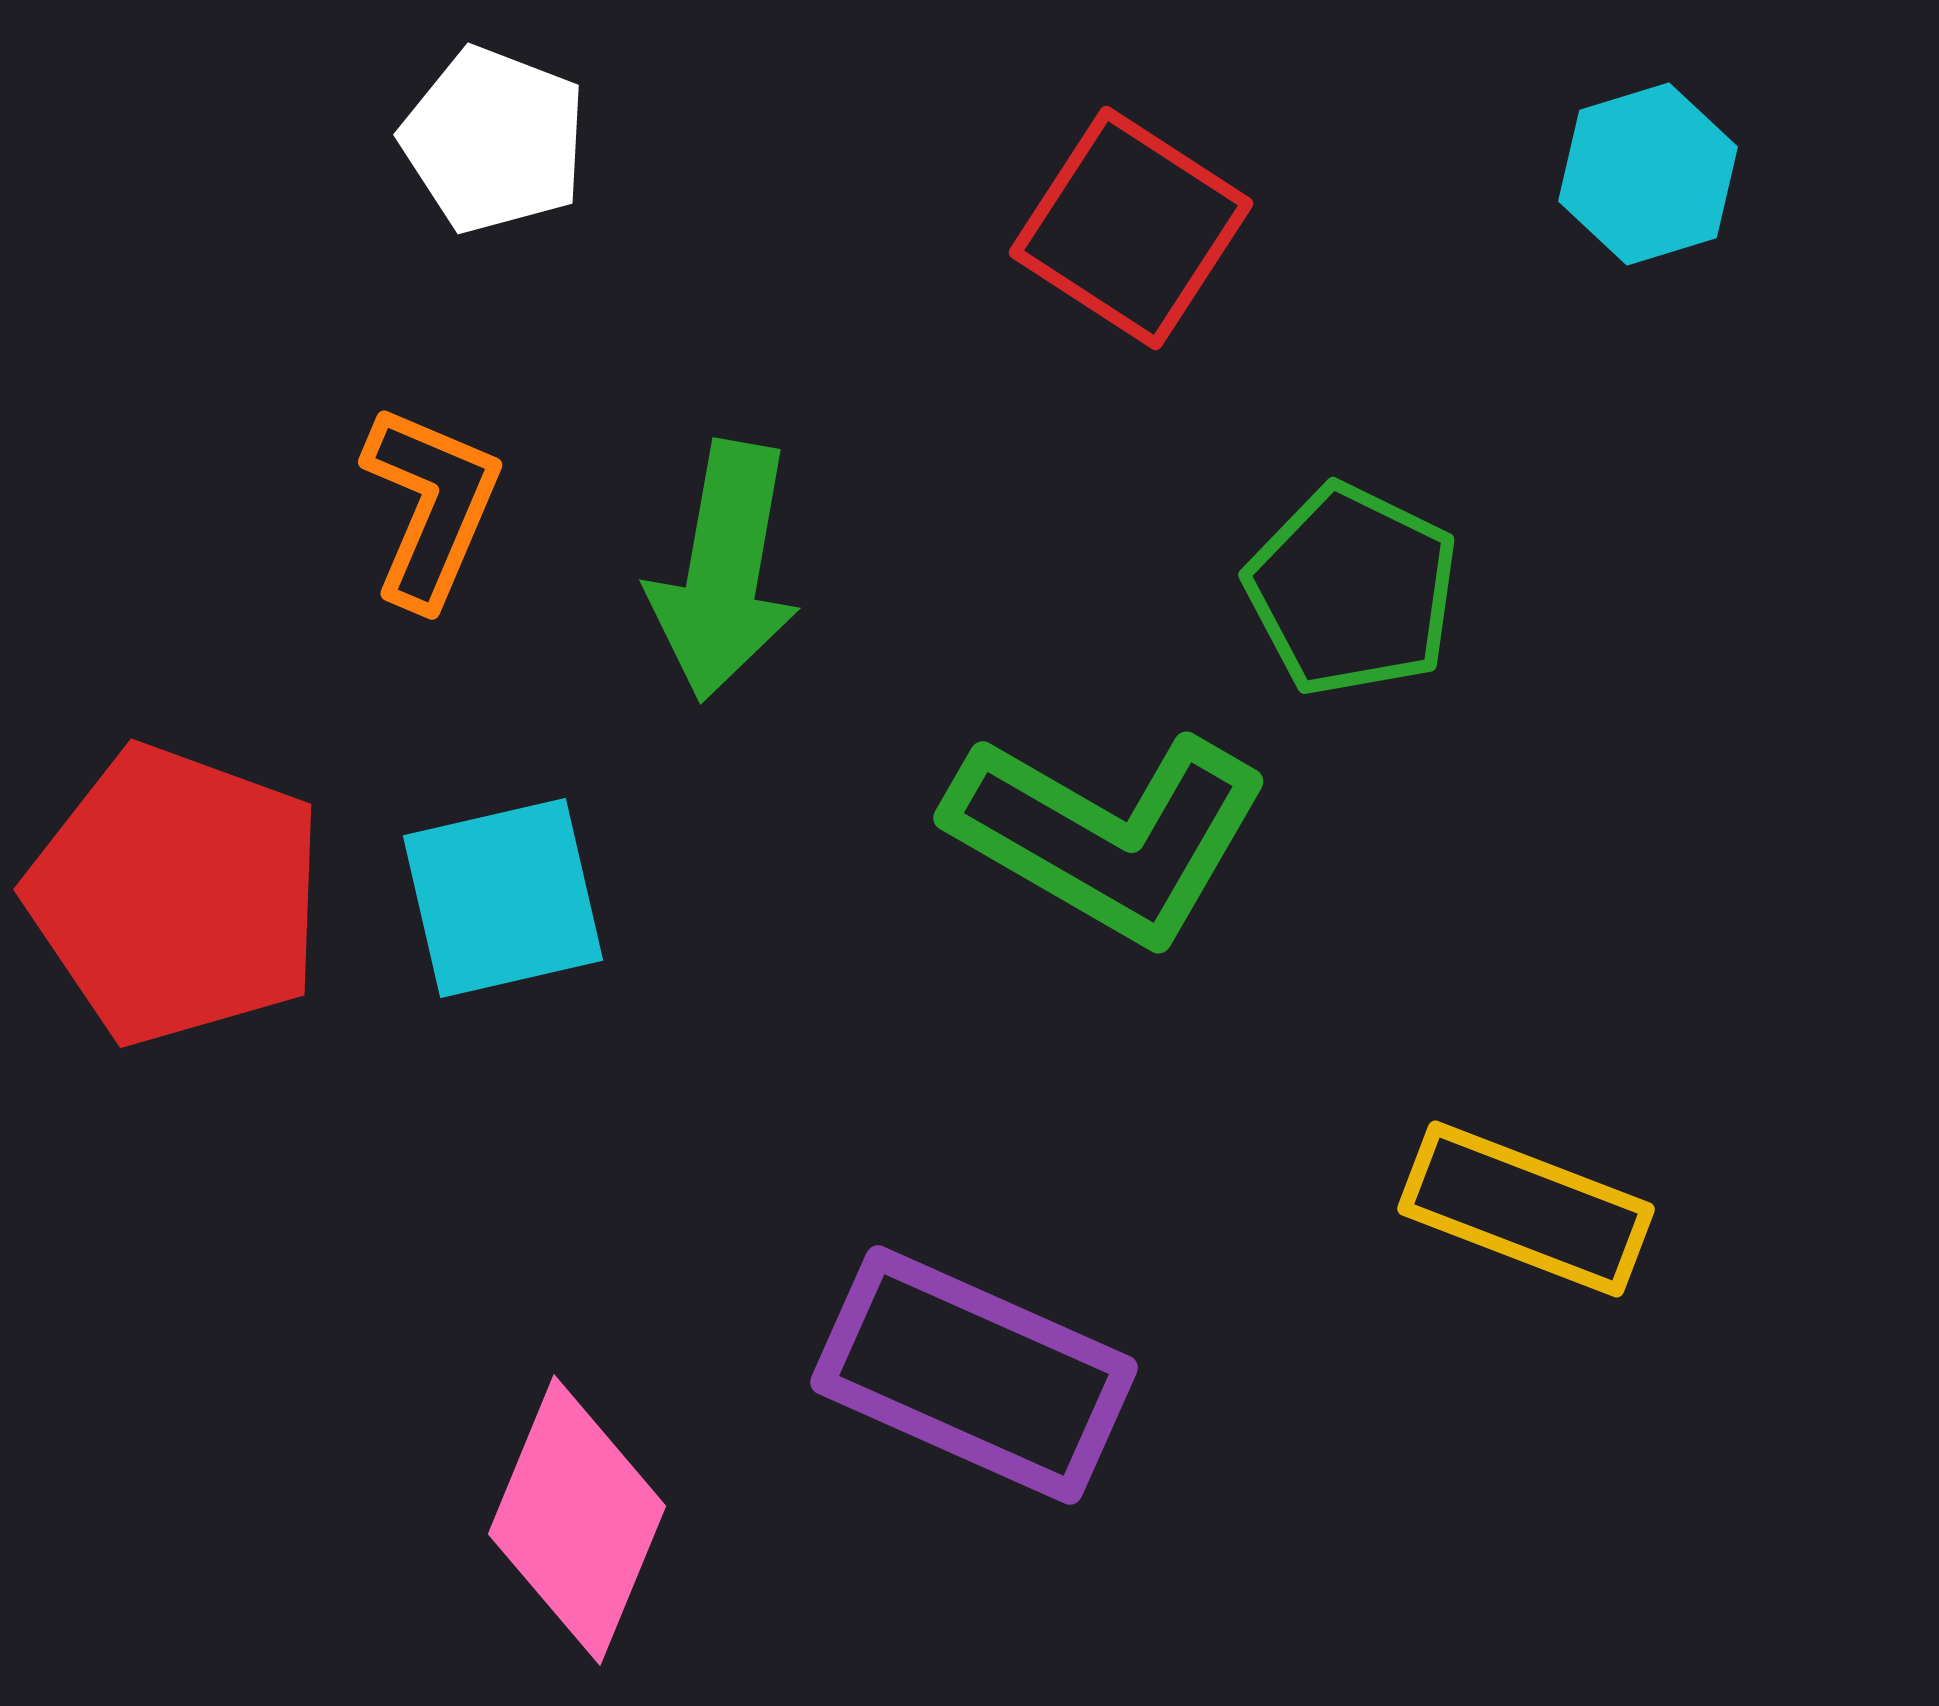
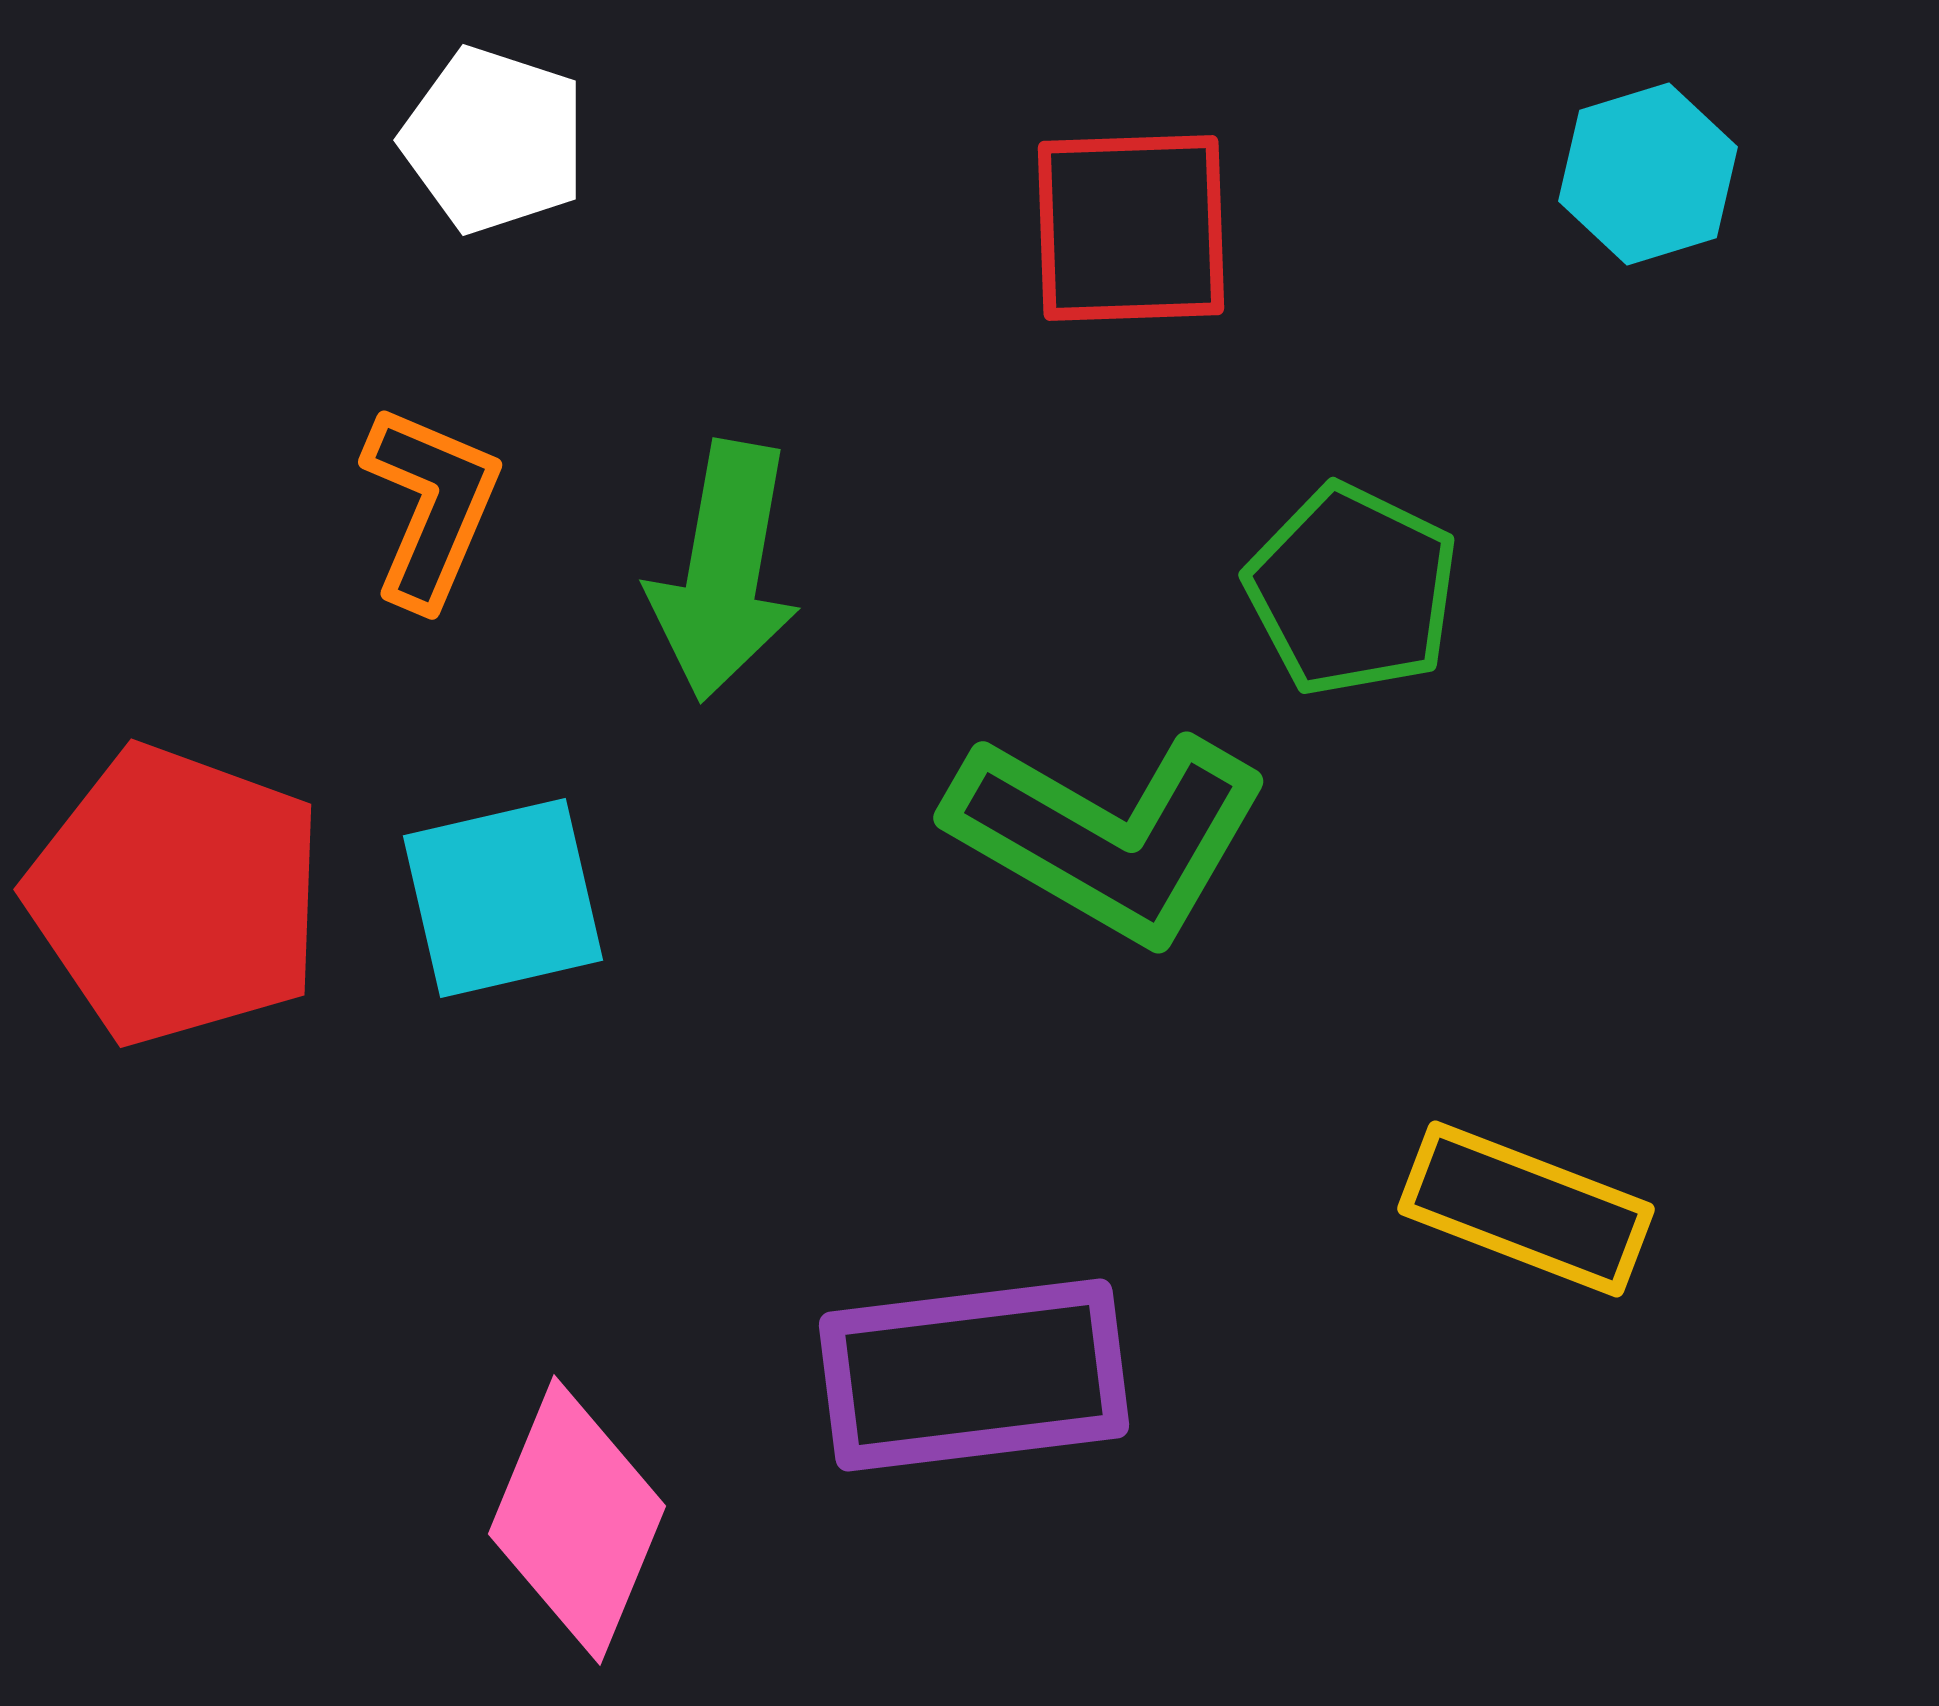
white pentagon: rotated 3 degrees counterclockwise
red square: rotated 35 degrees counterclockwise
purple rectangle: rotated 31 degrees counterclockwise
